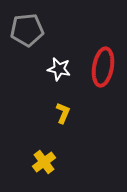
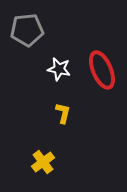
red ellipse: moved 1 px left, 3 px down; rotated 33 degrees counterclockwise
yellow L-shape: rotated 10 degrees counterclockwise
yellow cross: moved 1 px left
